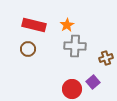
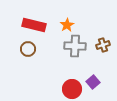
brown cross: moved 3 px left, 13 px up
